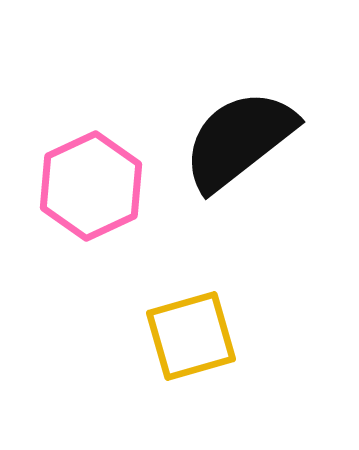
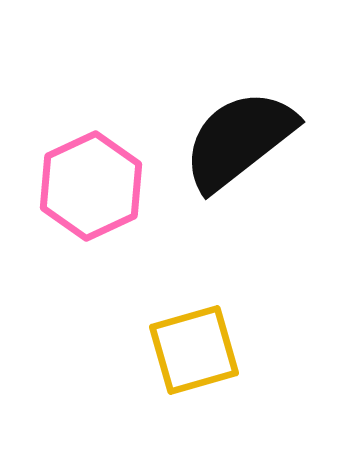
yellow square: moved 3 px right, 14 px down
